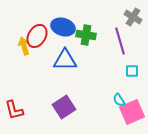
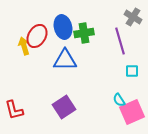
blue ellipse: rotated 60 degrees clockwise
green cross: moved 2 px left, 2 px up; rotated 18 degrees counterclockwise
